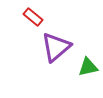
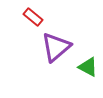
green triangle: rotated 40 degrees clockwise
